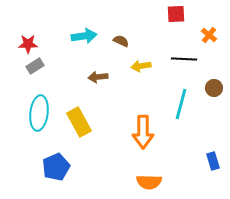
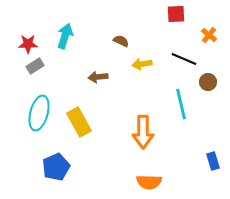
cyan arrow: moved 19 px left; rotated 65 degrees counterclockwise
black line: rotated 20 degrees clockwise
yellow arrow: moved 1 px right, 2 px up
brown circle: moved 6 px left, 6 px up
cyan line: rotated 28 degrees counterclockwise
cyan ellipse: rotated 8 degrees clockwise
